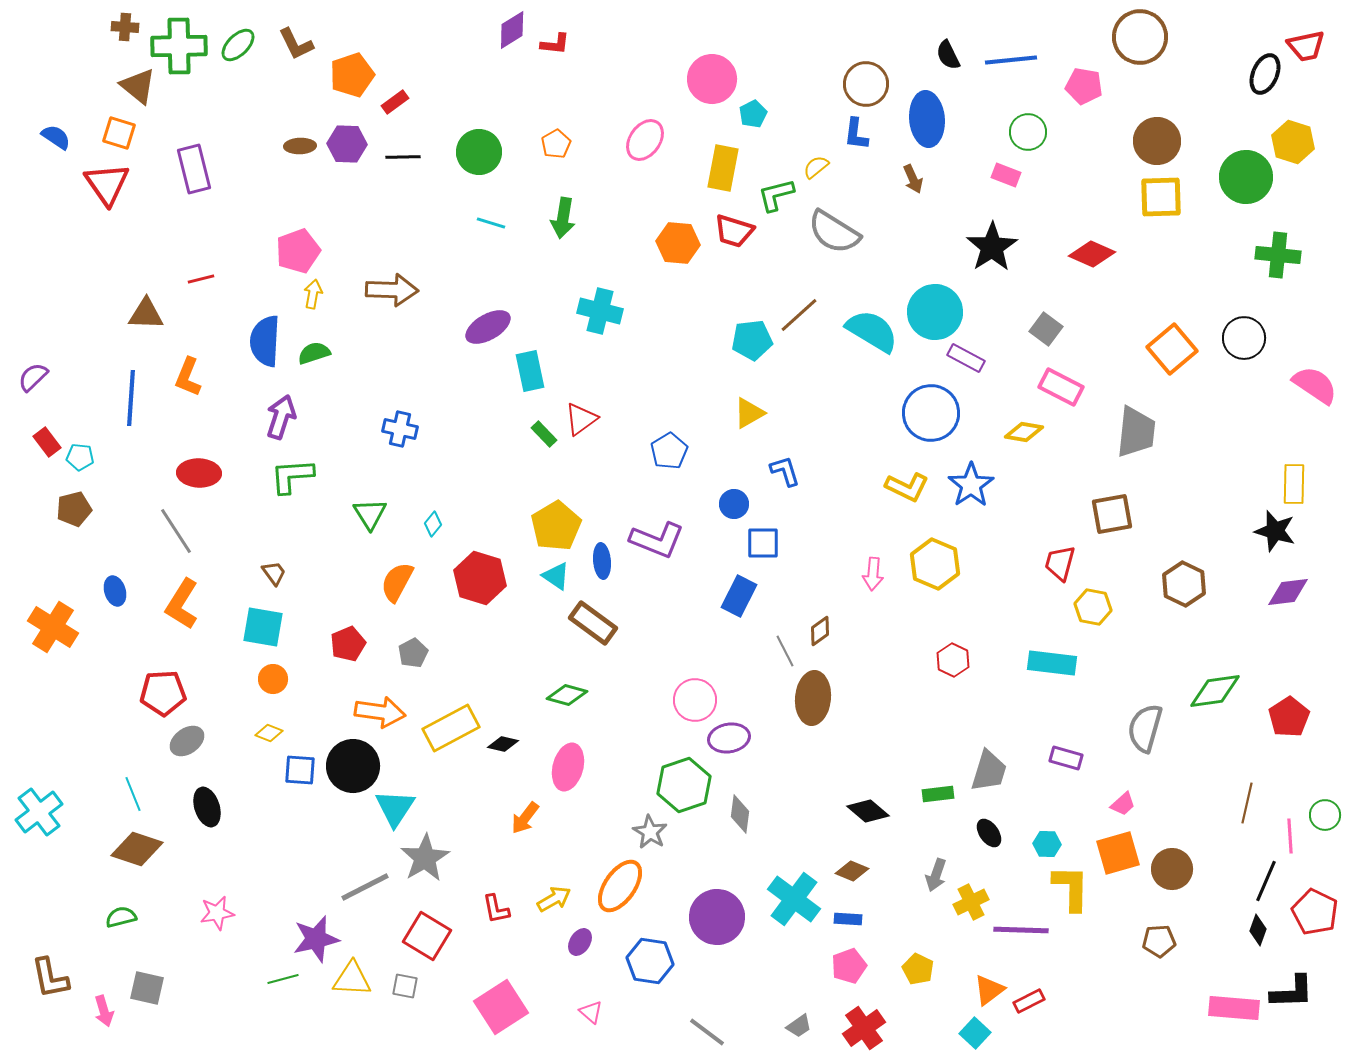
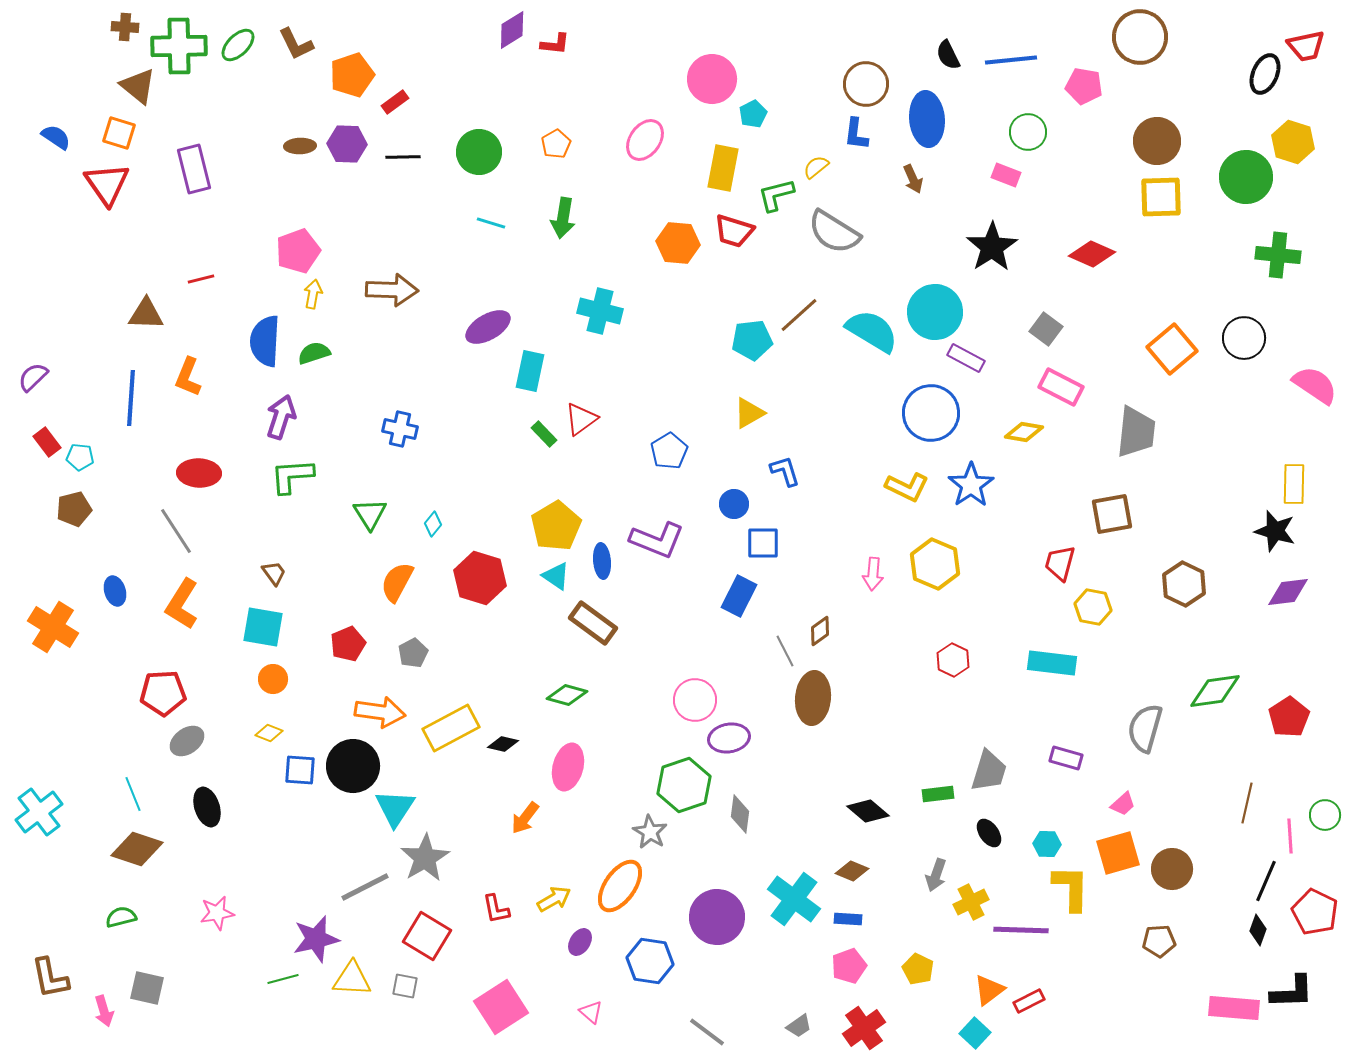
cyan rectangle at (530, 371): rotated 24 degrees clockwise
